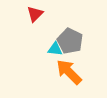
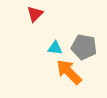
gray pentagon: moved 14 px right, 6 px down; rotated 15 degrees counterclockwise
cyan triangle: moved 1 px up
